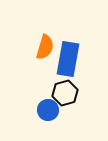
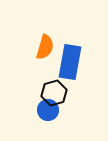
blue rectangle: moved 2 px right, 3 px down
black hexagon: moved 11 px left
